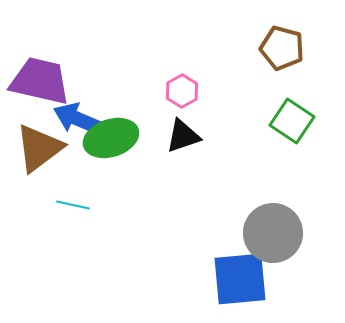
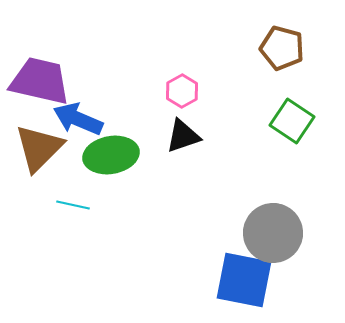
green ellipse: moved 17 px down; rotated 8 degrees clockwise
brown triangle: rotated 8 degrees counterclockwise
blue square: moved 4 px right, 1 px down; rotated 16 degrees clockwise
